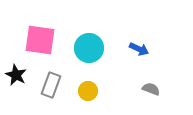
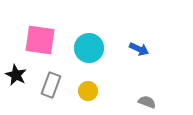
gray semicircle: moved 4 px left, 13 px down
